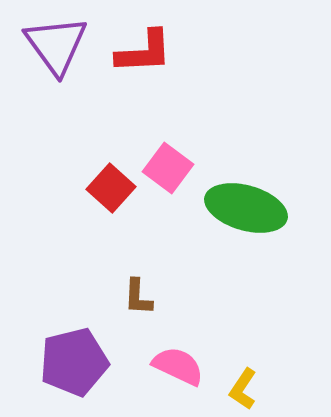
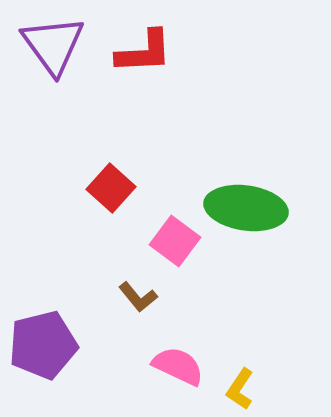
purple triangle: moved 3 px left
pink square: moved 7 px right, 73 px down
green ellipse: rotated 8 degrees counterclockwise
brown L-shape: rotated 42 degrees counterclockwise
purple pentagon: moved 31 px left, 17 px up
yellow L-shape: moved 3 px left
